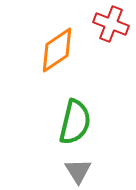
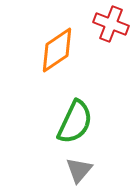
green semicircle: rotated 12 degrees clockwise
gray triangle: moved 1 px right, 1 px up; rotated 12 degrees clockwise
